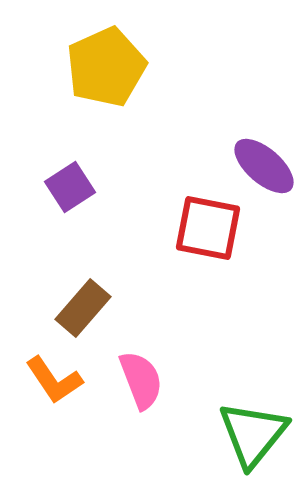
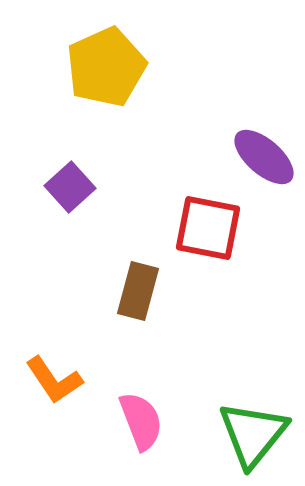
purple ellipse: moved 9 px up
purple square: rotated 9 degrees counterclockwise
brown rectangle: moved 55 px right, 17 px up; rotated 26 degrees counterclockwise
pink semicircle: moved 41 px down
